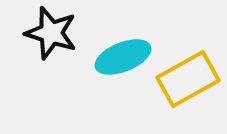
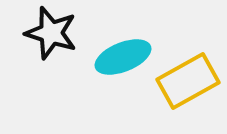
yellow rectangle: moved 2 px down
